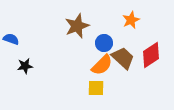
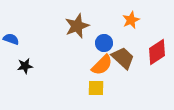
red diamond: moved 6 px right, 3 px up
